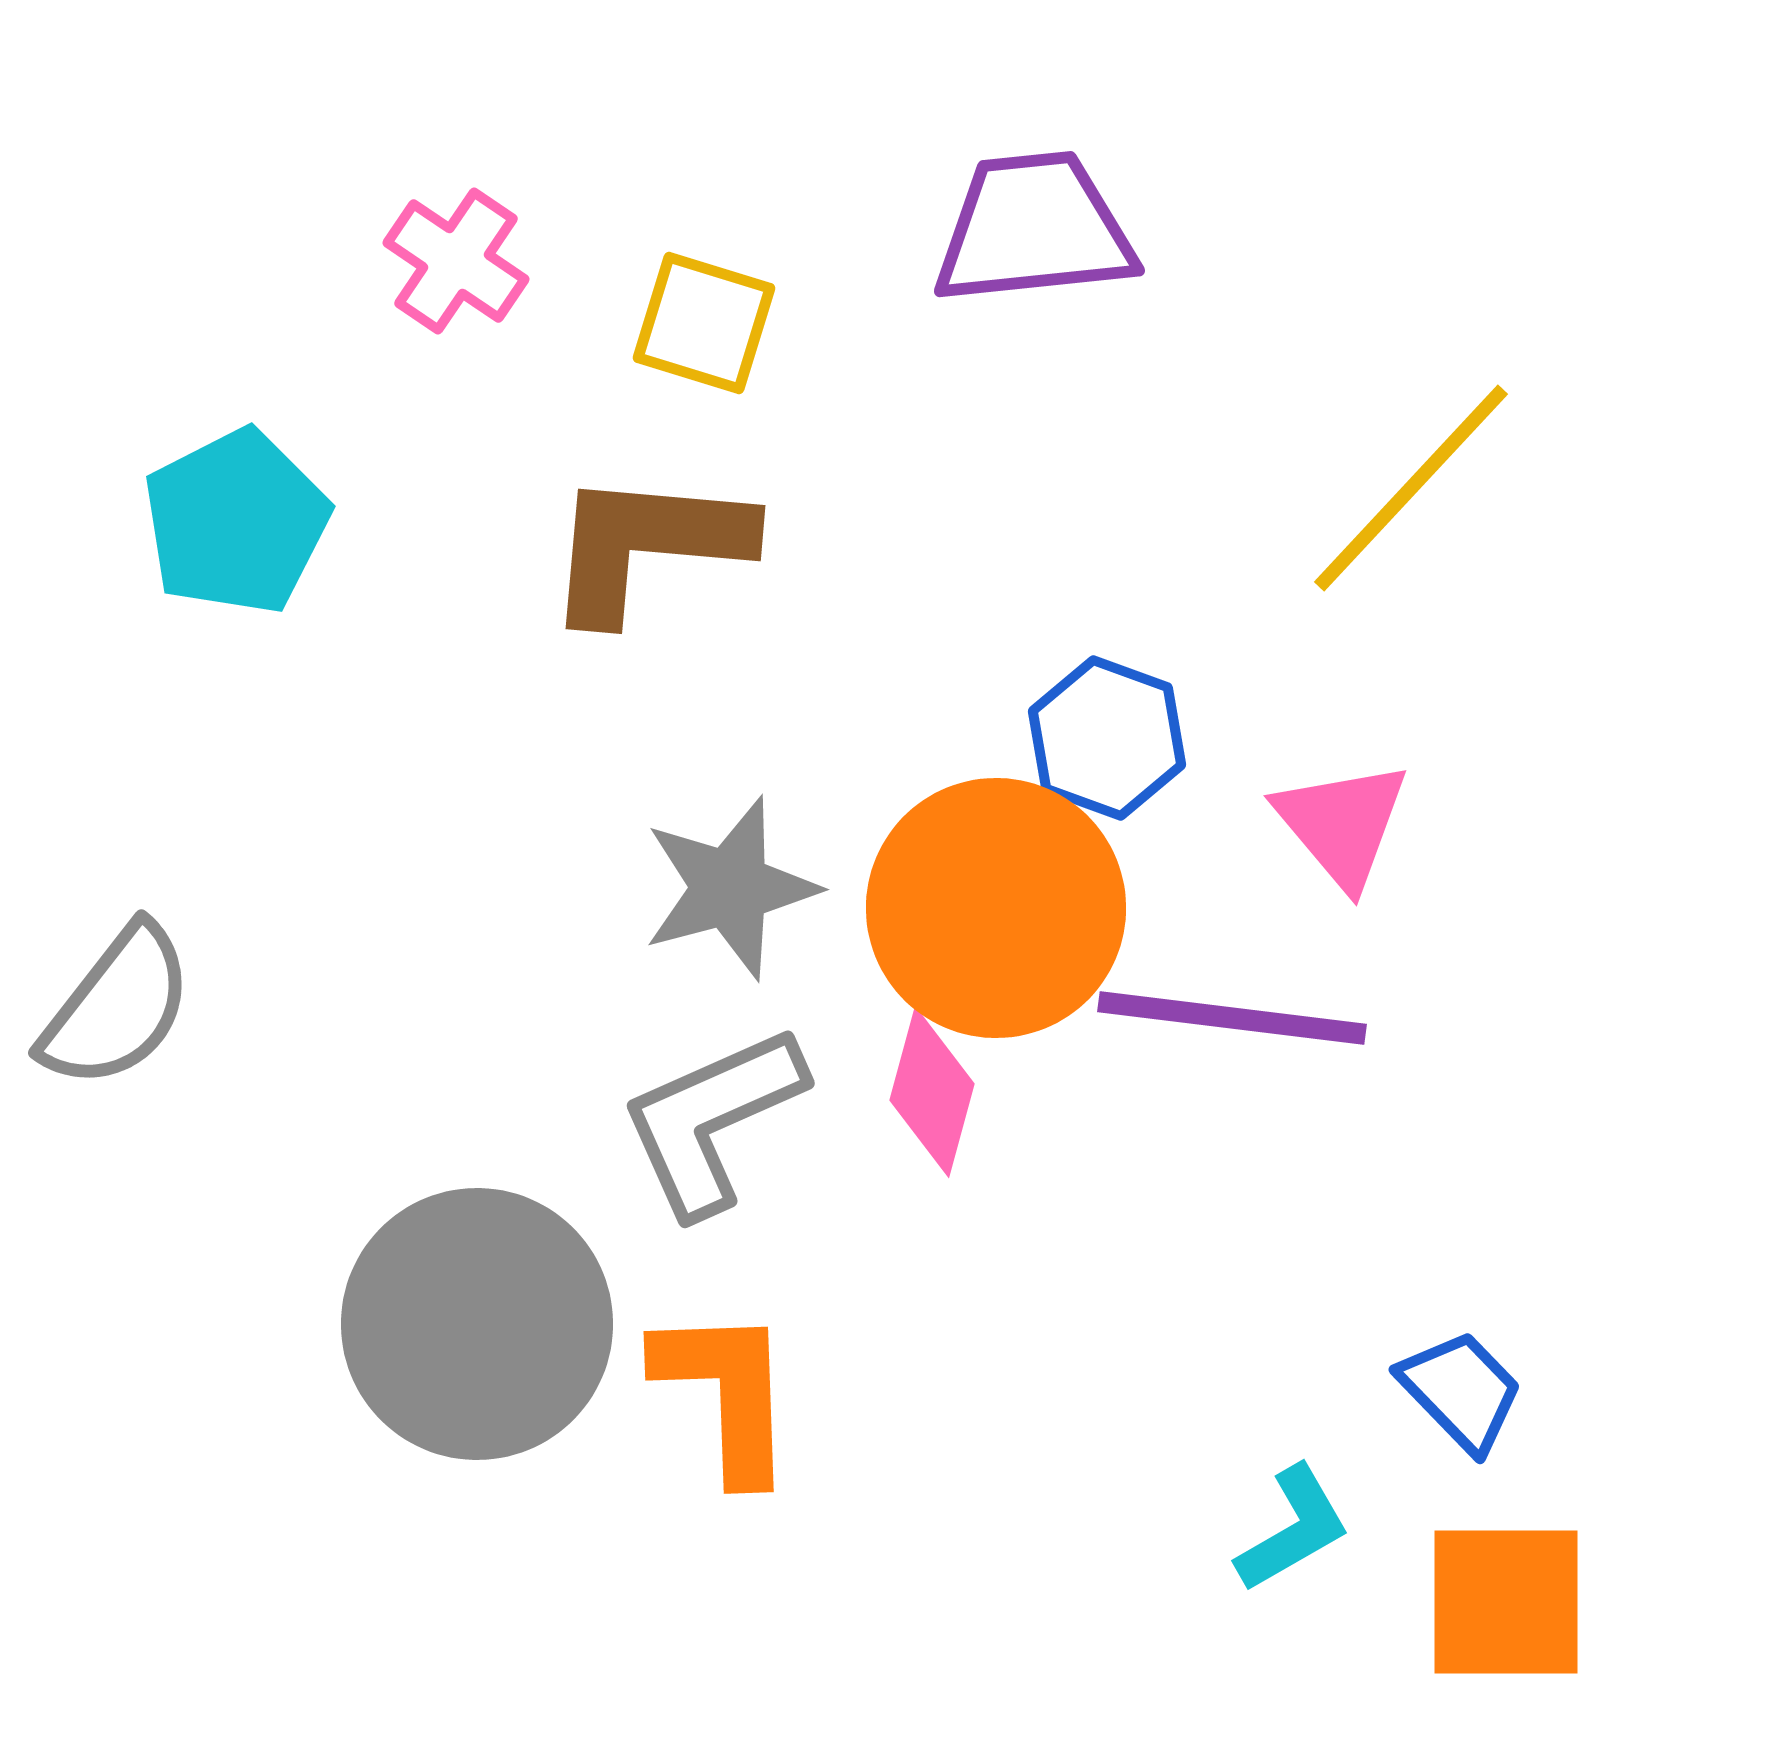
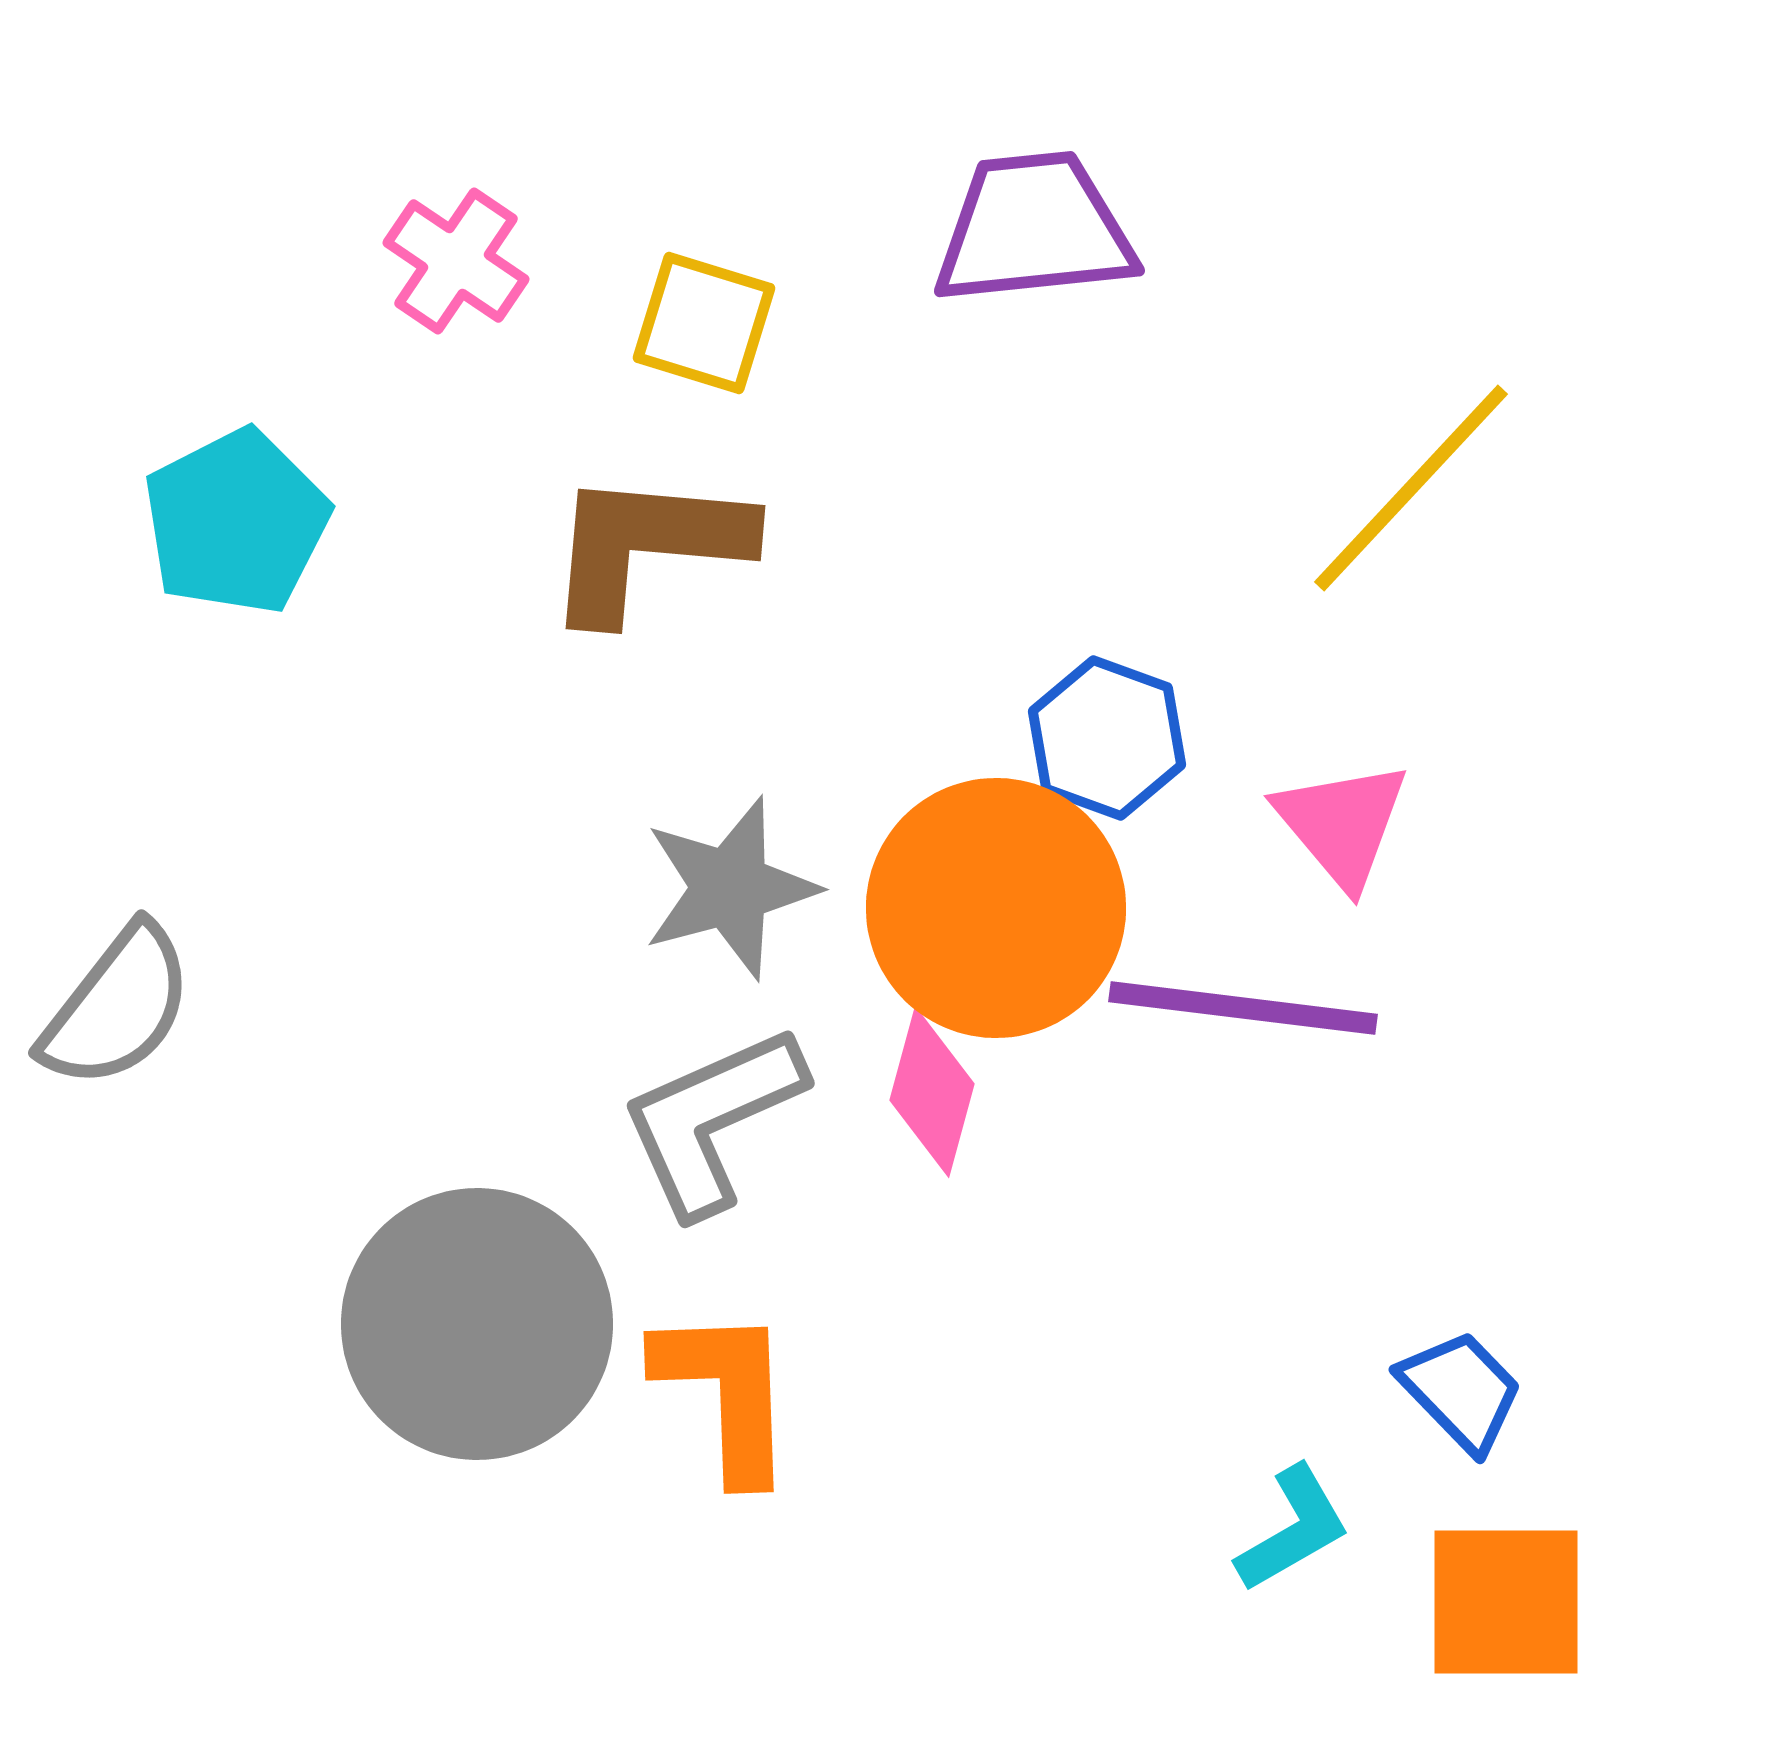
purple line: moved 11 px right, 10 px up
